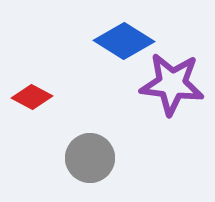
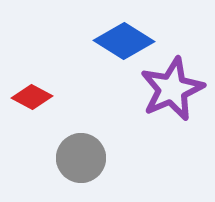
purple star: moved 5 px down; rotated 30 degrees counterclockwise
gray circle: moved 9 px left
